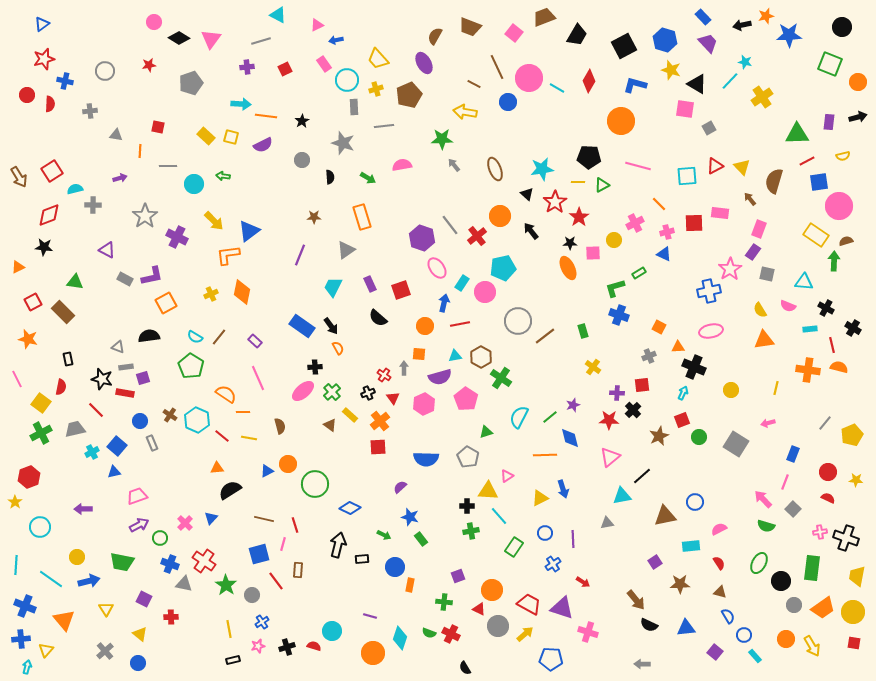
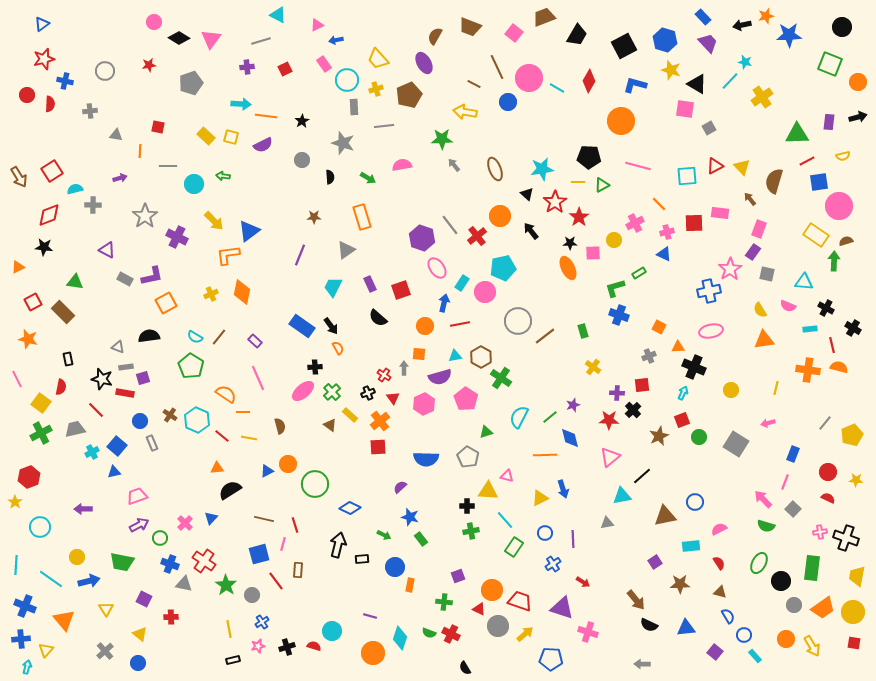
pink triangle at (507, 476): rotated 48 degrees clockwise
cyan line at (499, 516): moved 6 px right, 4 px down
red trapezoid at (529, 604): moved 9 px left, 3 px up; rotated 10 degrees counterclockwise
